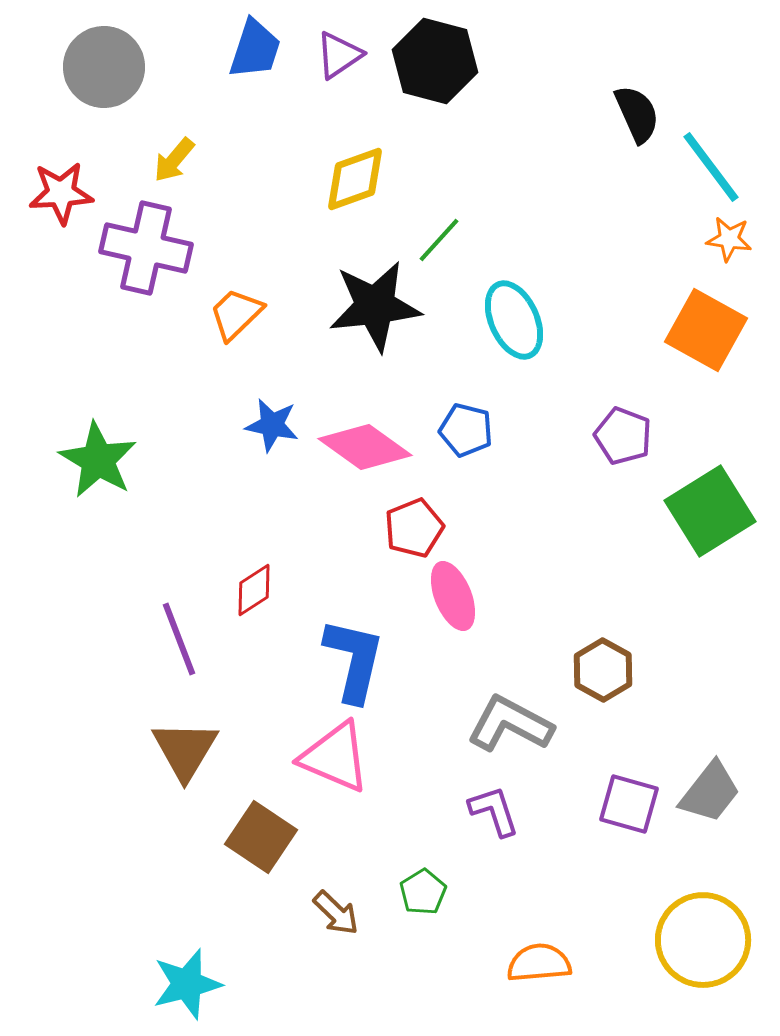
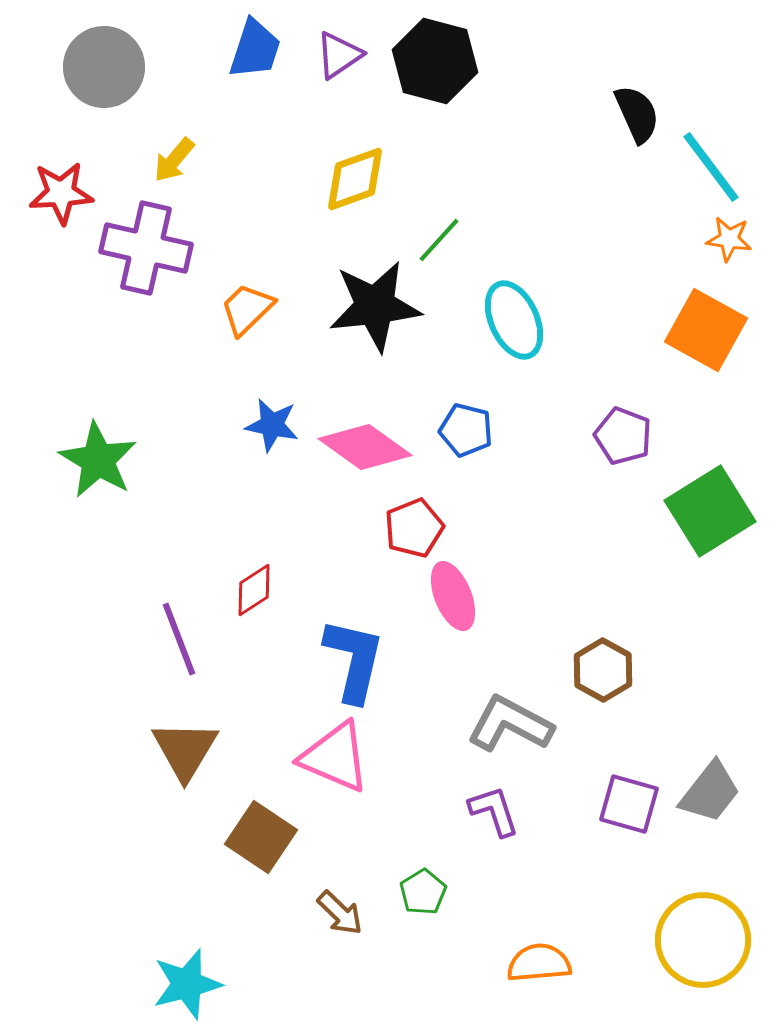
orange trapezoid: moved 11 px right, 5 px up
brown arrow: moved 4 px right
